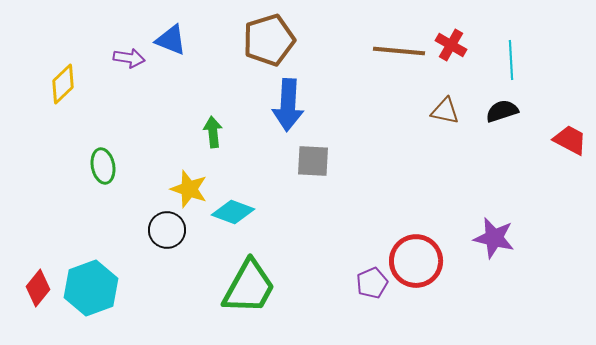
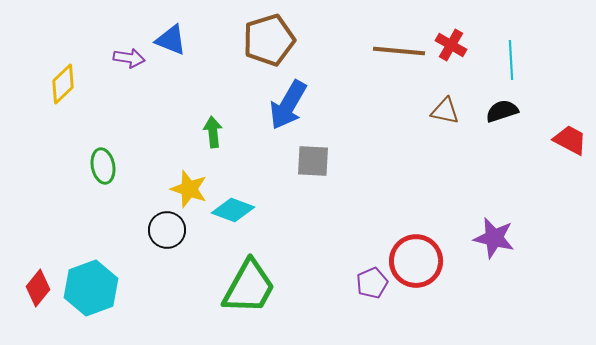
blue arrow: rotated 27 degrees clockwise
cyan diamond: moved 2 px up
